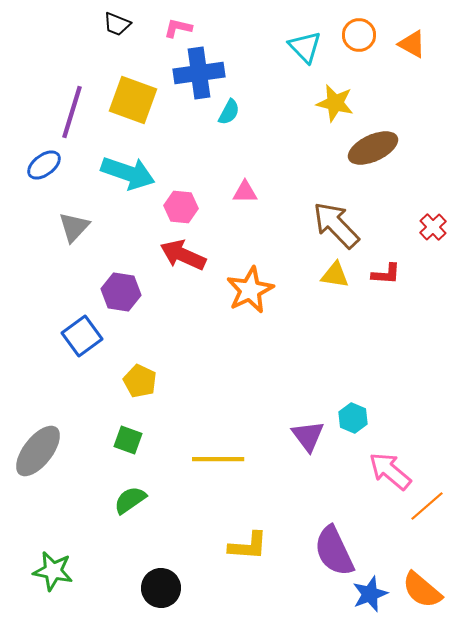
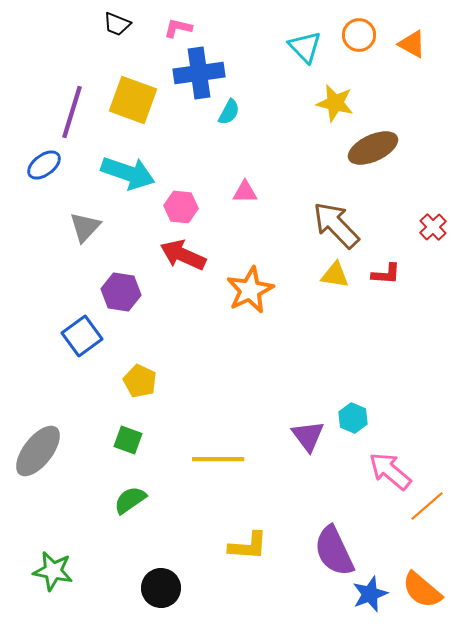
gray triangle: moved 11 px right
